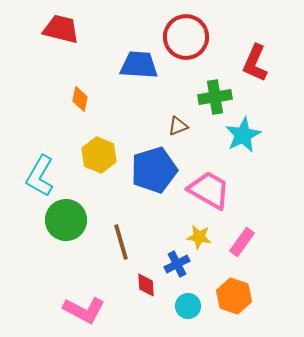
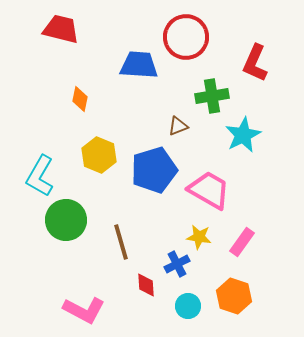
green cross: moved 3 px left, 1 px up
